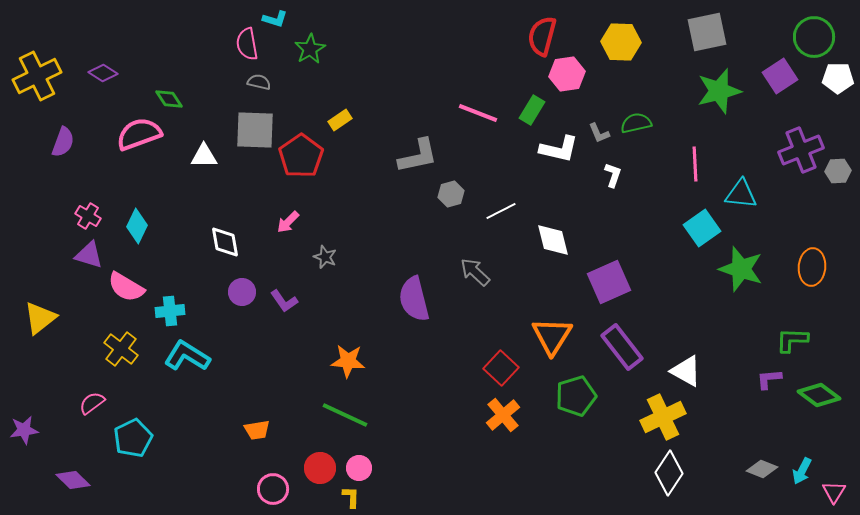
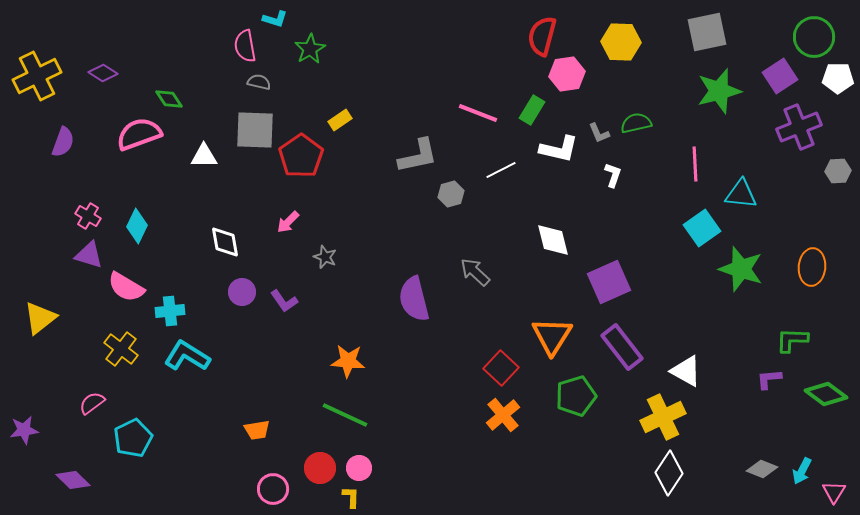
pink semicircle at (247, 44): moved 2 px left, 2 px down
purple cross at (801, 150): moved 2 px left, 23 px up
white line at (501, 211): moved 41 px up
green diamond at (819, 395): moved 7 px right, 1 px up
